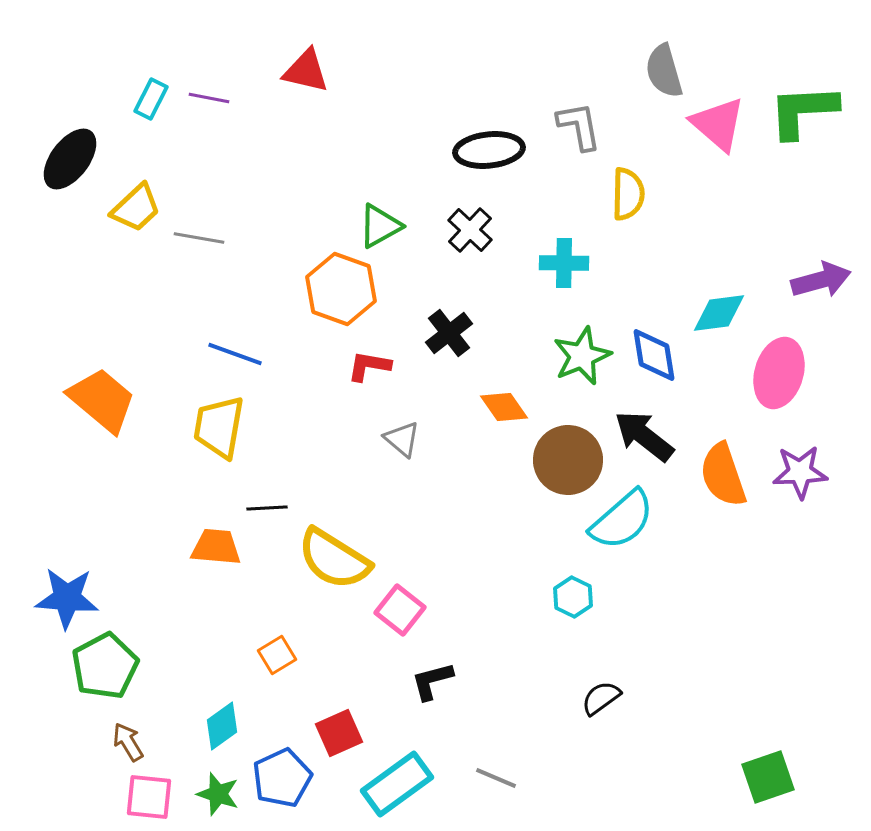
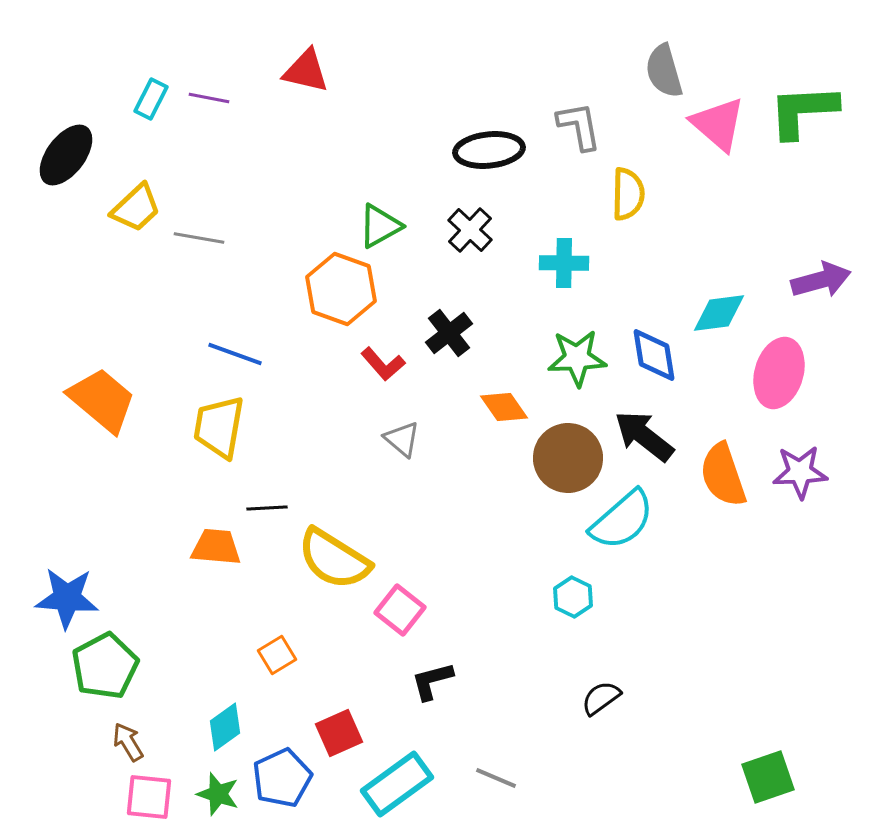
black ellipse at (70, 159): moved 4 px left, 4 px up
green star at (582, 356): moved 5 px left, 2 px down; rotated 20 degrees clockwise
red L-shape at (369, 366): moved 14 px right, 2 px up; rotated 141 degrees counterclockwise
brown circle at (568, 460): moved 2 px up
cyan diamond at (222, 726): moved 3 px right, 1 px down
